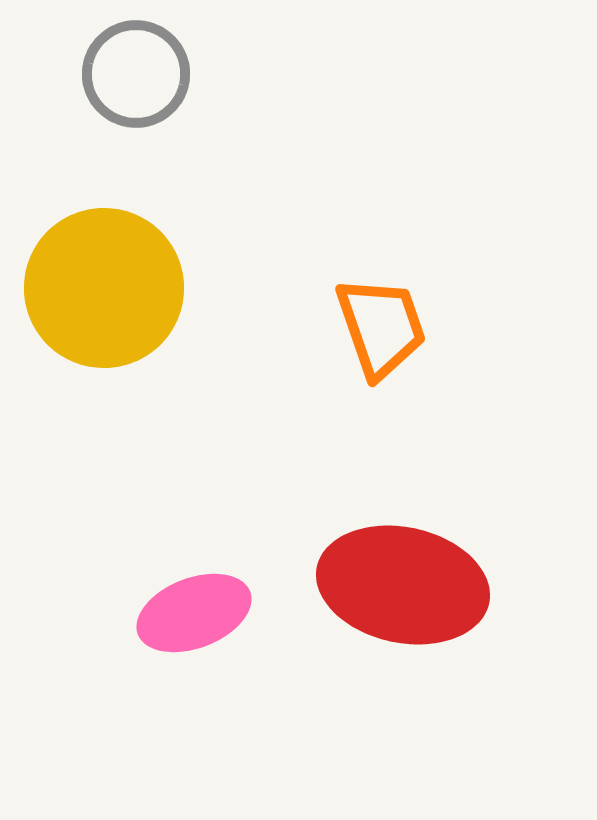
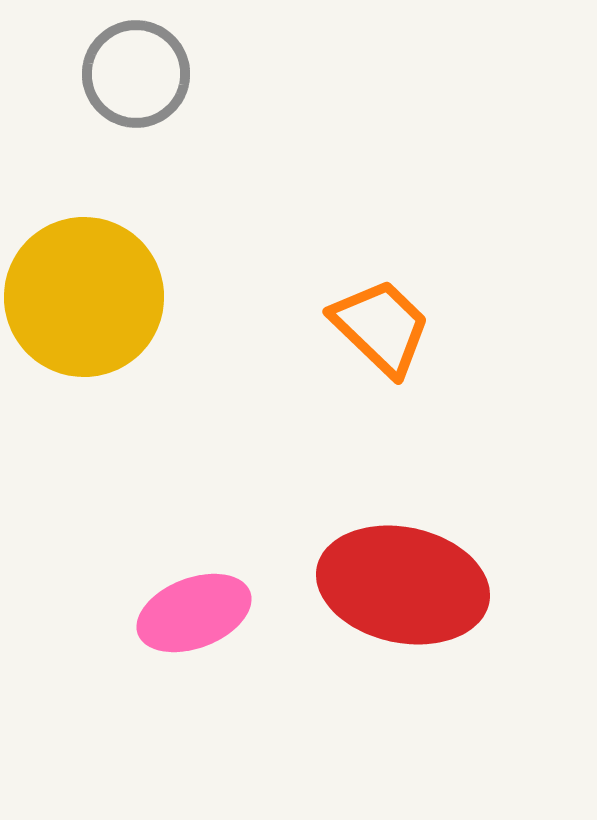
yellow circle: moved 20 px left, 9 px down
orange trapezoid: rotated 27 degrees counterclockwise
